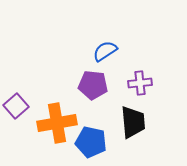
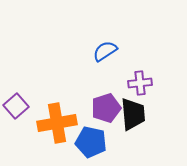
purple pentagon: moved 13 px right, 23 px down; rotated 24 degrees counterclockwise
black trapezoid: moved 8 px up
